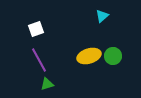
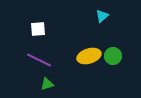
white square: moved 2 px right; rotated 14 degrees clockwise
purple line: rotated 35 degrees counterclockwise
